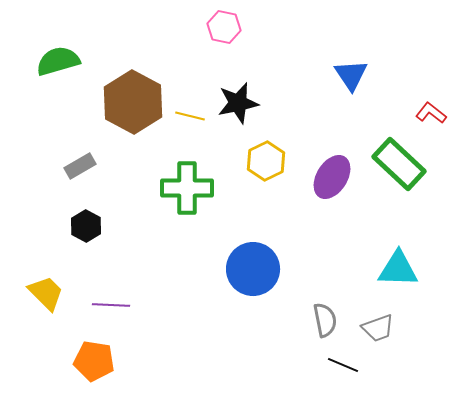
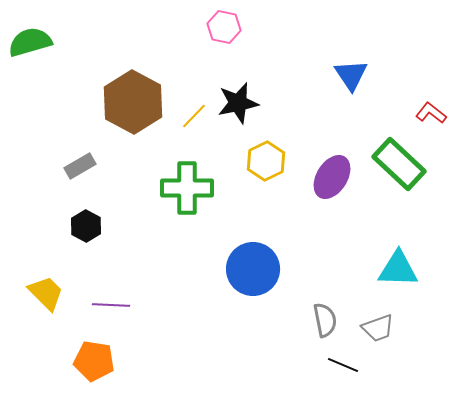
green semicircle: moved 28 px left, 19 px up
yellow line: moved 4 px right; rotated 60 degrees counterclockwise
